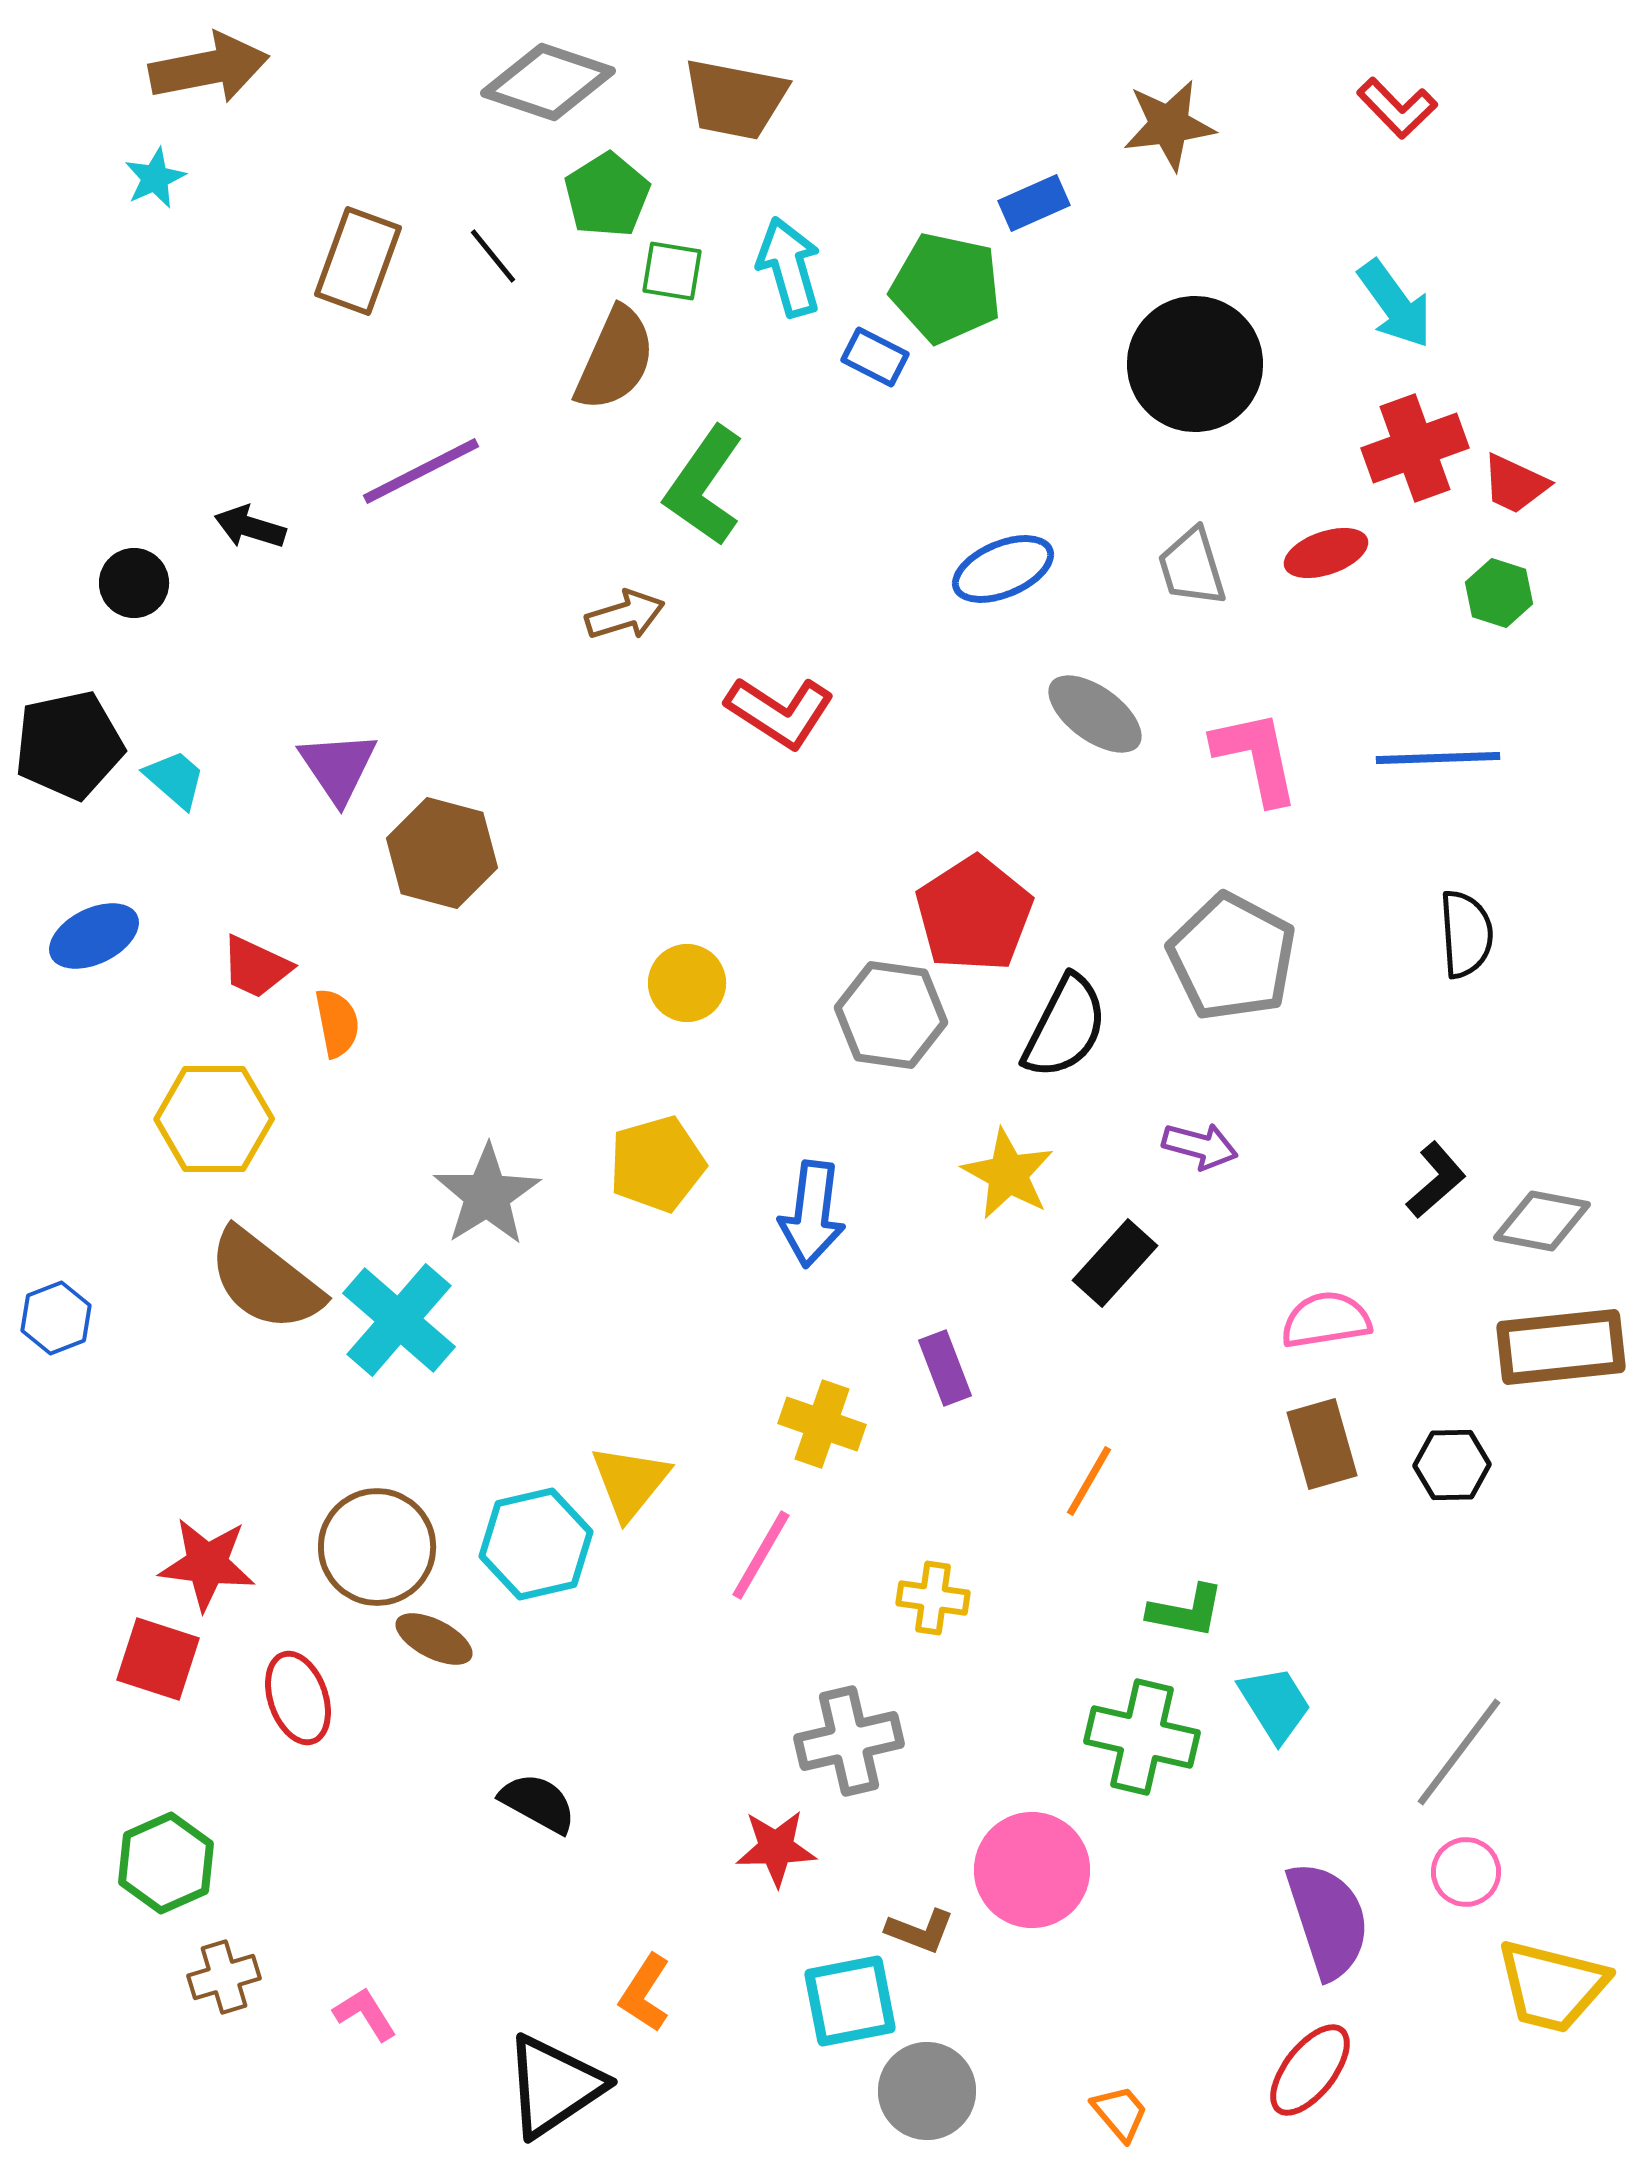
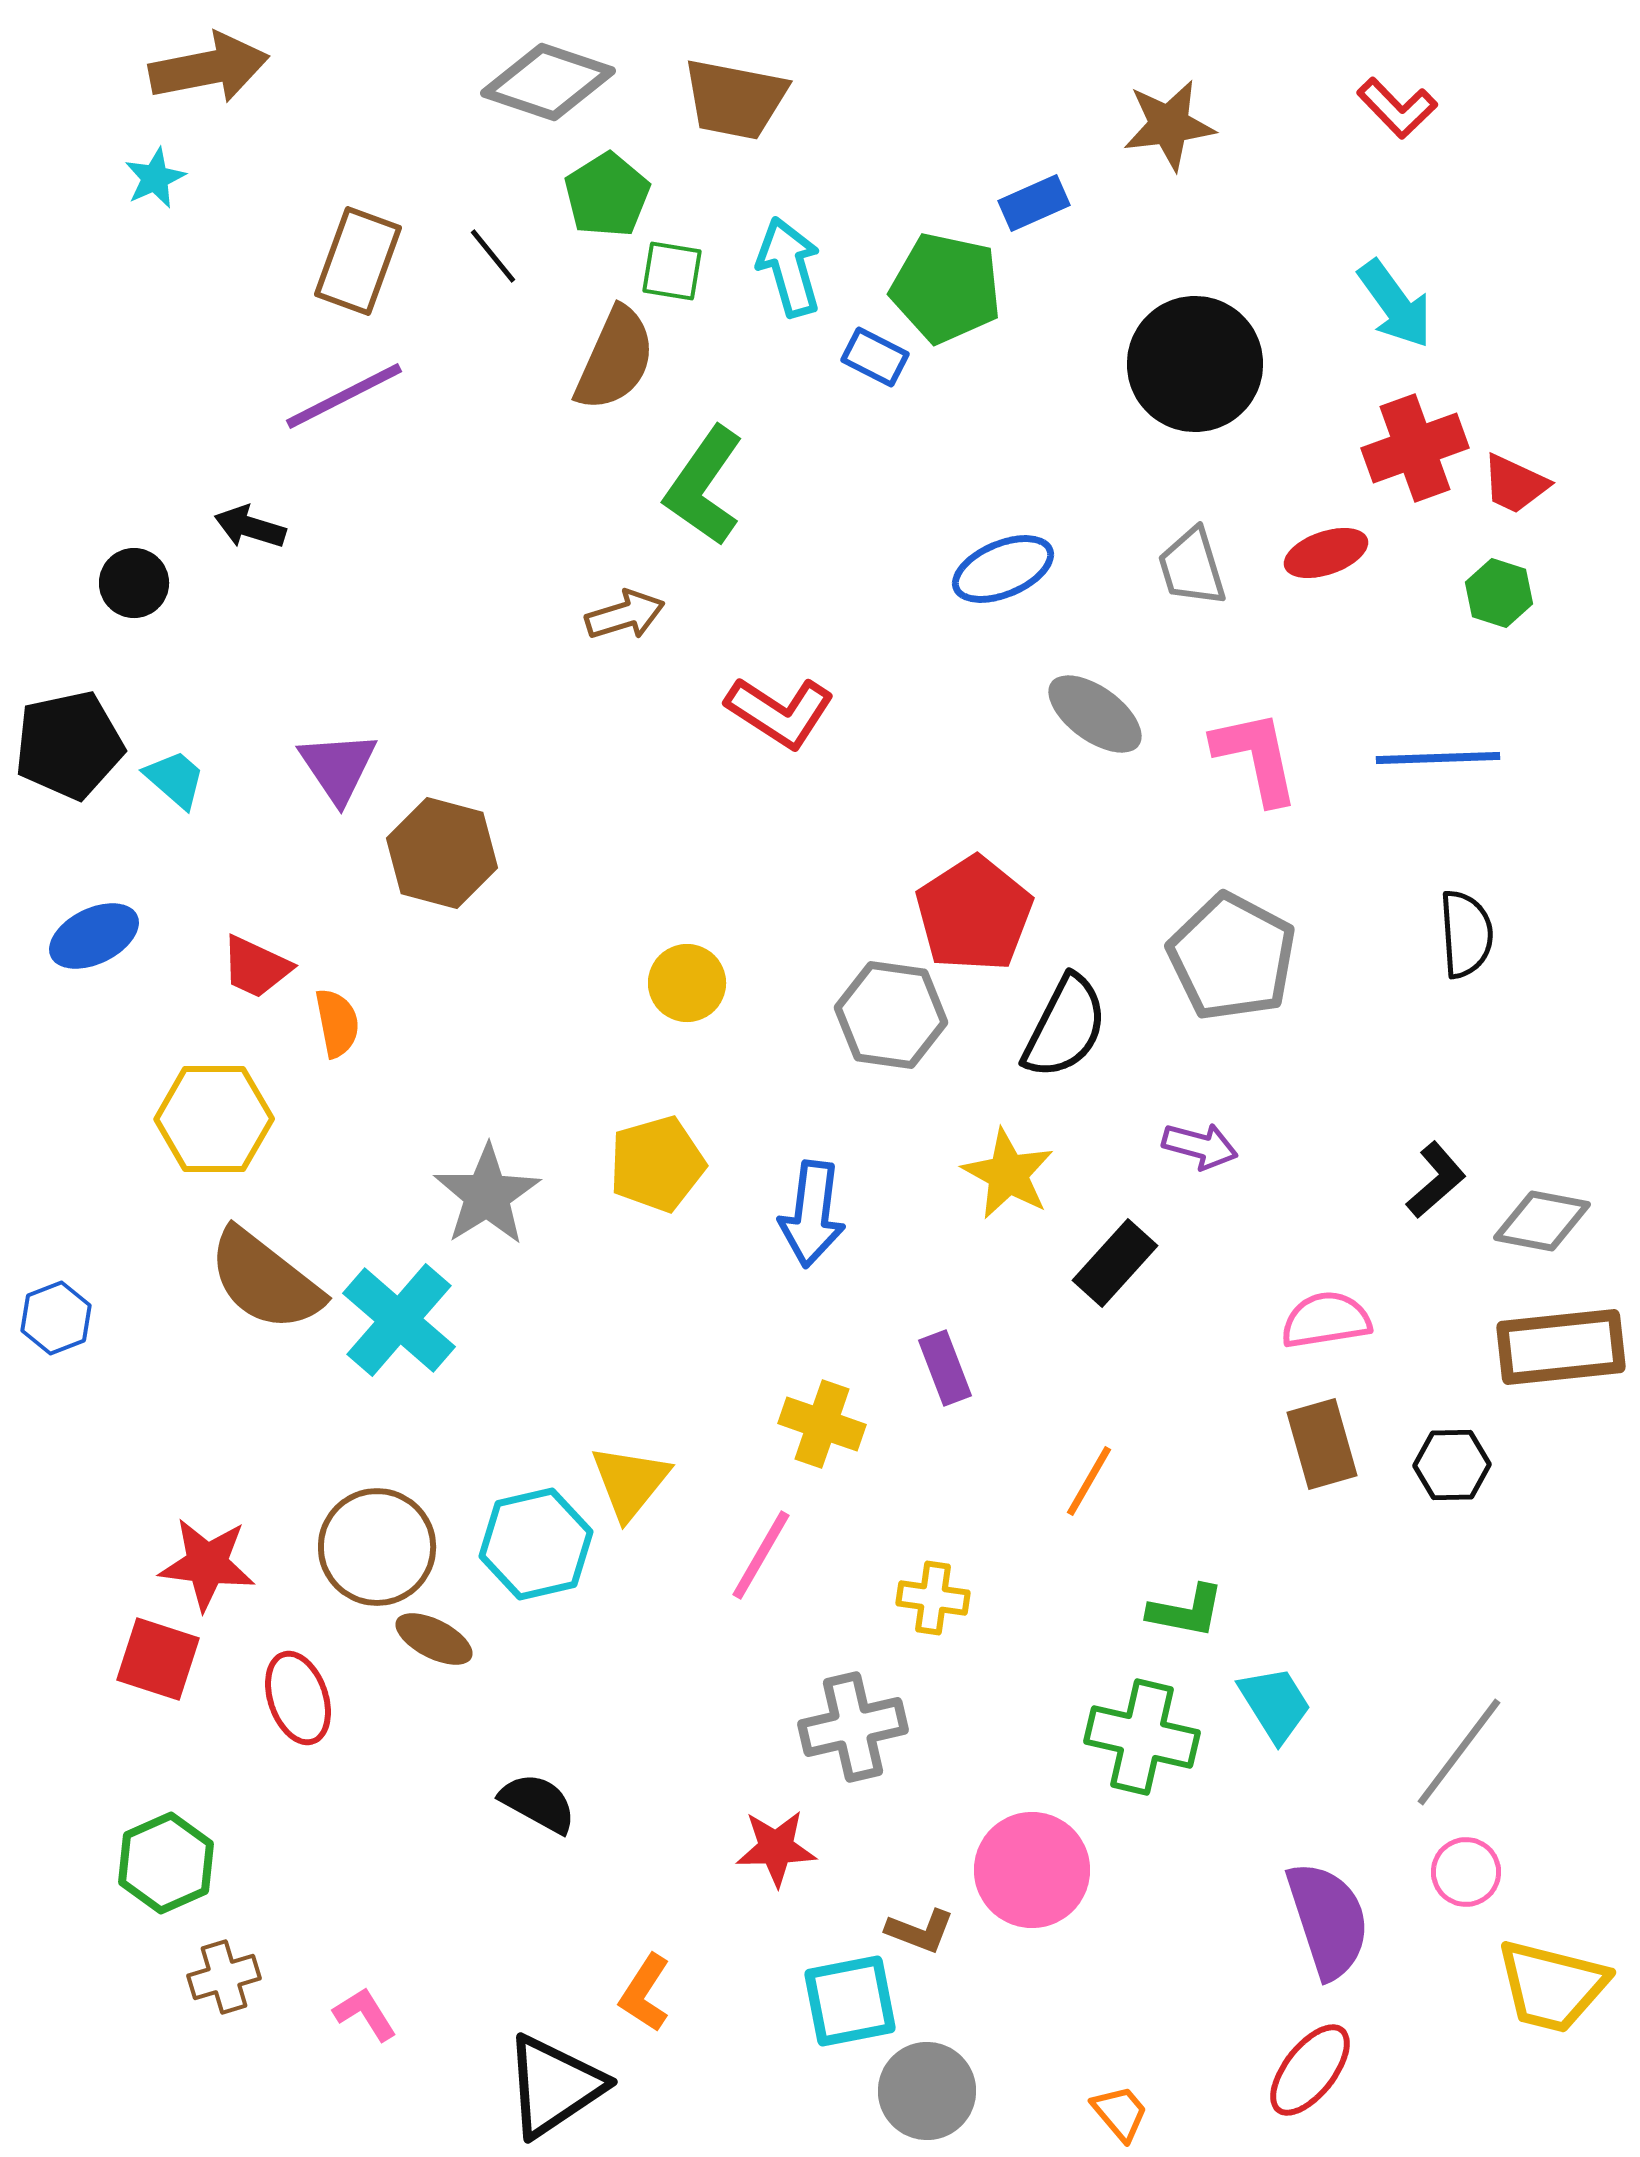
purple line at (421, 471): moved 77 px left, 75 px up
gray cross at (849, 1741): moved 4 px right, 14 px up
